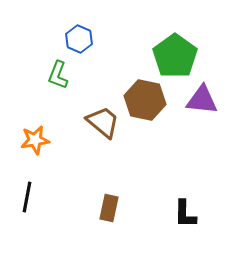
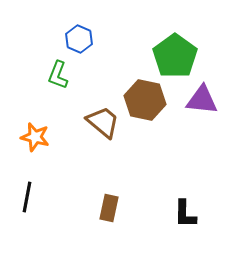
orange star: moved 3 px up; rotated 24 degrees clockwise
